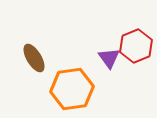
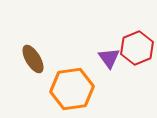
red hexagon: moved 1 px right, 2 px down
brown ellipse: moved 1 px left, 1 px down
